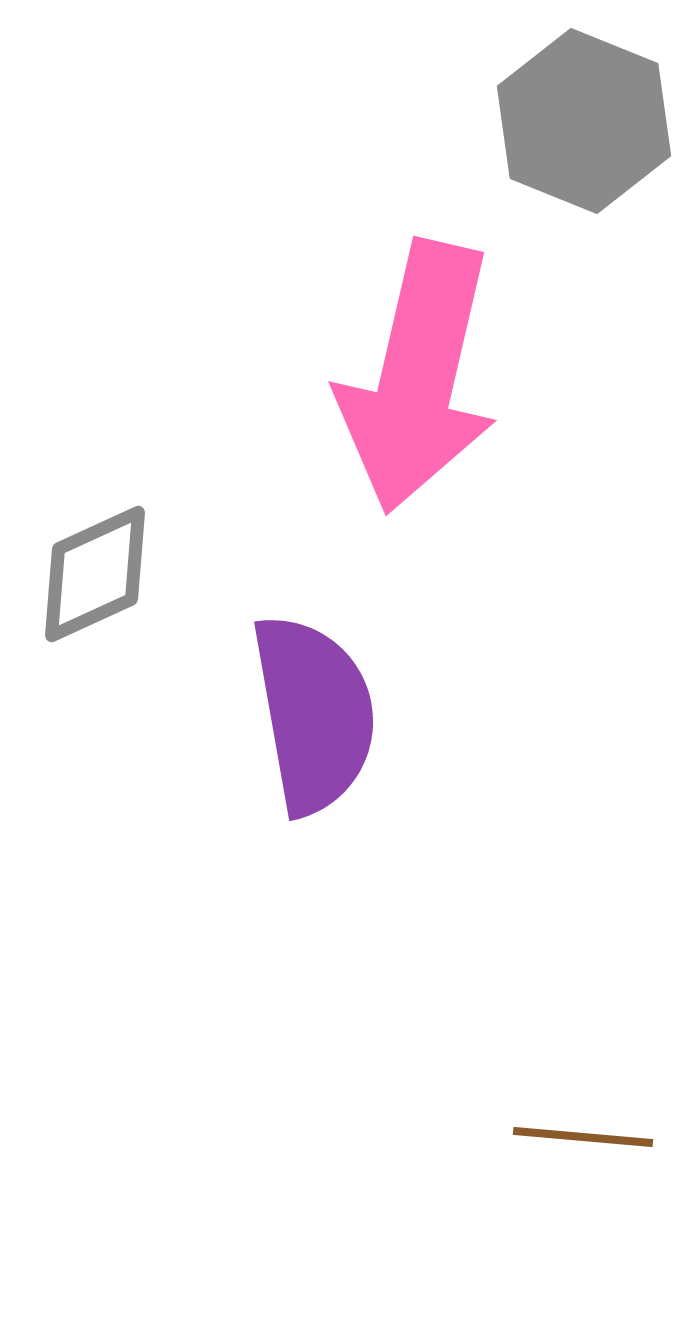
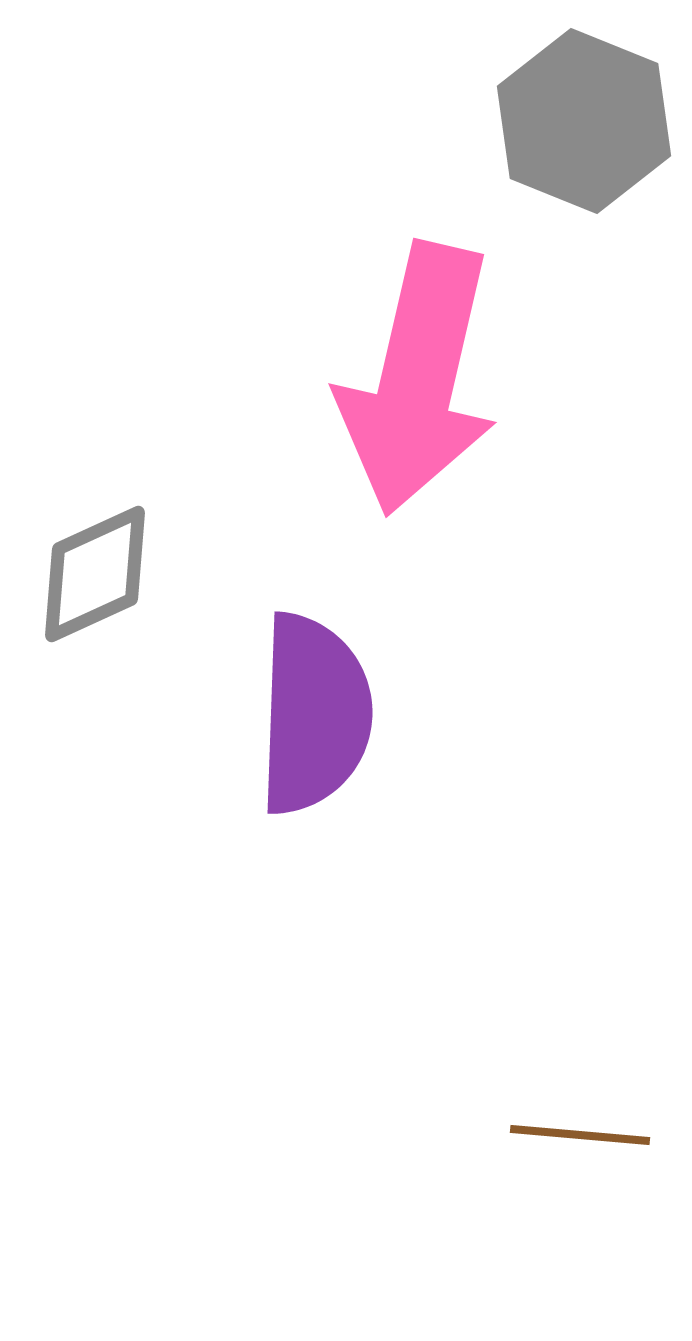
pink arrow: moved 2 px down
purple semicircle: rotated 12 degrees clockwise
brown line: moved 3 px left, 2 px up
